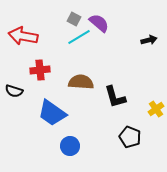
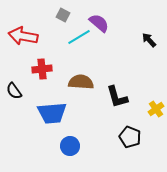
gray square: moved 11 px left, 4 px up
black arrow: rotated 119 degrees counterclockwise
red cross: moved 2 px right, 1 px up
black semicircle: rotated 36 degrees clockwise
black L-shape: moved 2 px right
blue trapezoid: rotated 40 degrees counterclockwise
